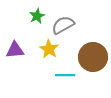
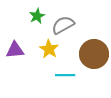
brown circle: moved 1 px right, 3 px up
